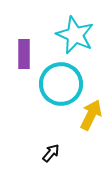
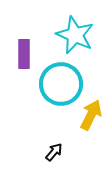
black arrow: moved 3 px right, 1 px up
